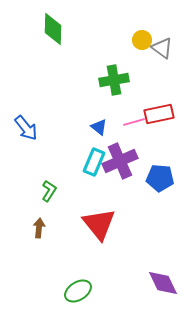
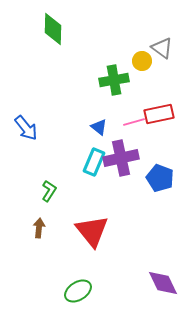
yellow circle: moved 21 px down
purple cross: moved 1 px right, 3 px up; rotated 12 degrees clockwise
blue pentagon: rotated 16 degrees clockwise
red triangle: moved 7 px left, 7 px down
